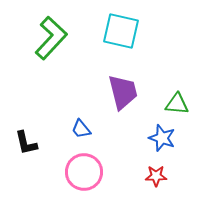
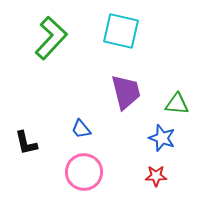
purple trapezoid: moved 3 px right
